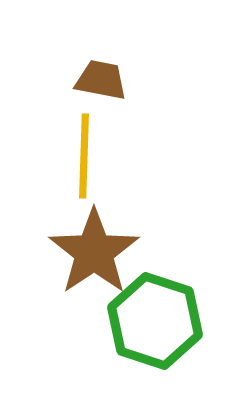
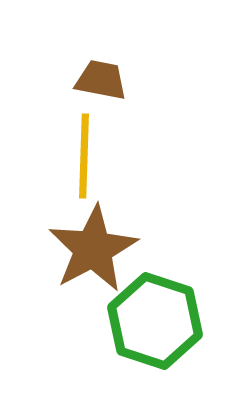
brown star: moved 1 px left, 3 px up; rotated 6 degrees clockwise
